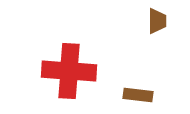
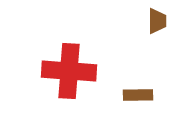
brown rectangle: rotated 8 degrees counterclockwise
